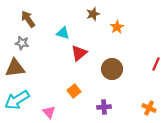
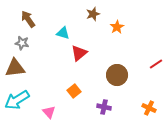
red line: rotated 32 degrees clockwise
brown circle: moved 5 px right, 6 px down
purple cross: rotated 16 degrees clockwise
